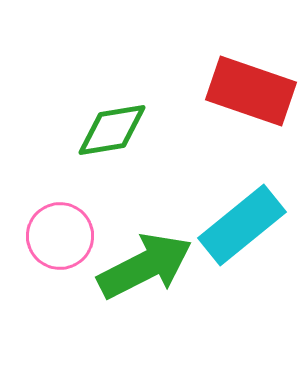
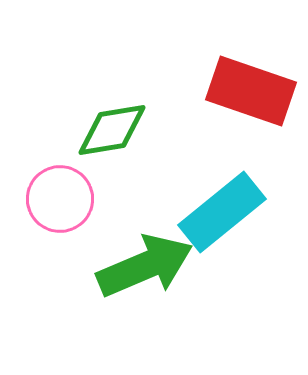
cyan rectangle: moved 20 px left, 13 px up
pink circle: moved 37 px up
green arrow: rotated 4 degrees clockwise
